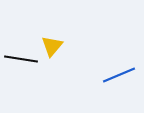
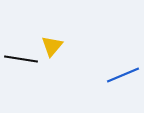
blue line: moved 4 px right
